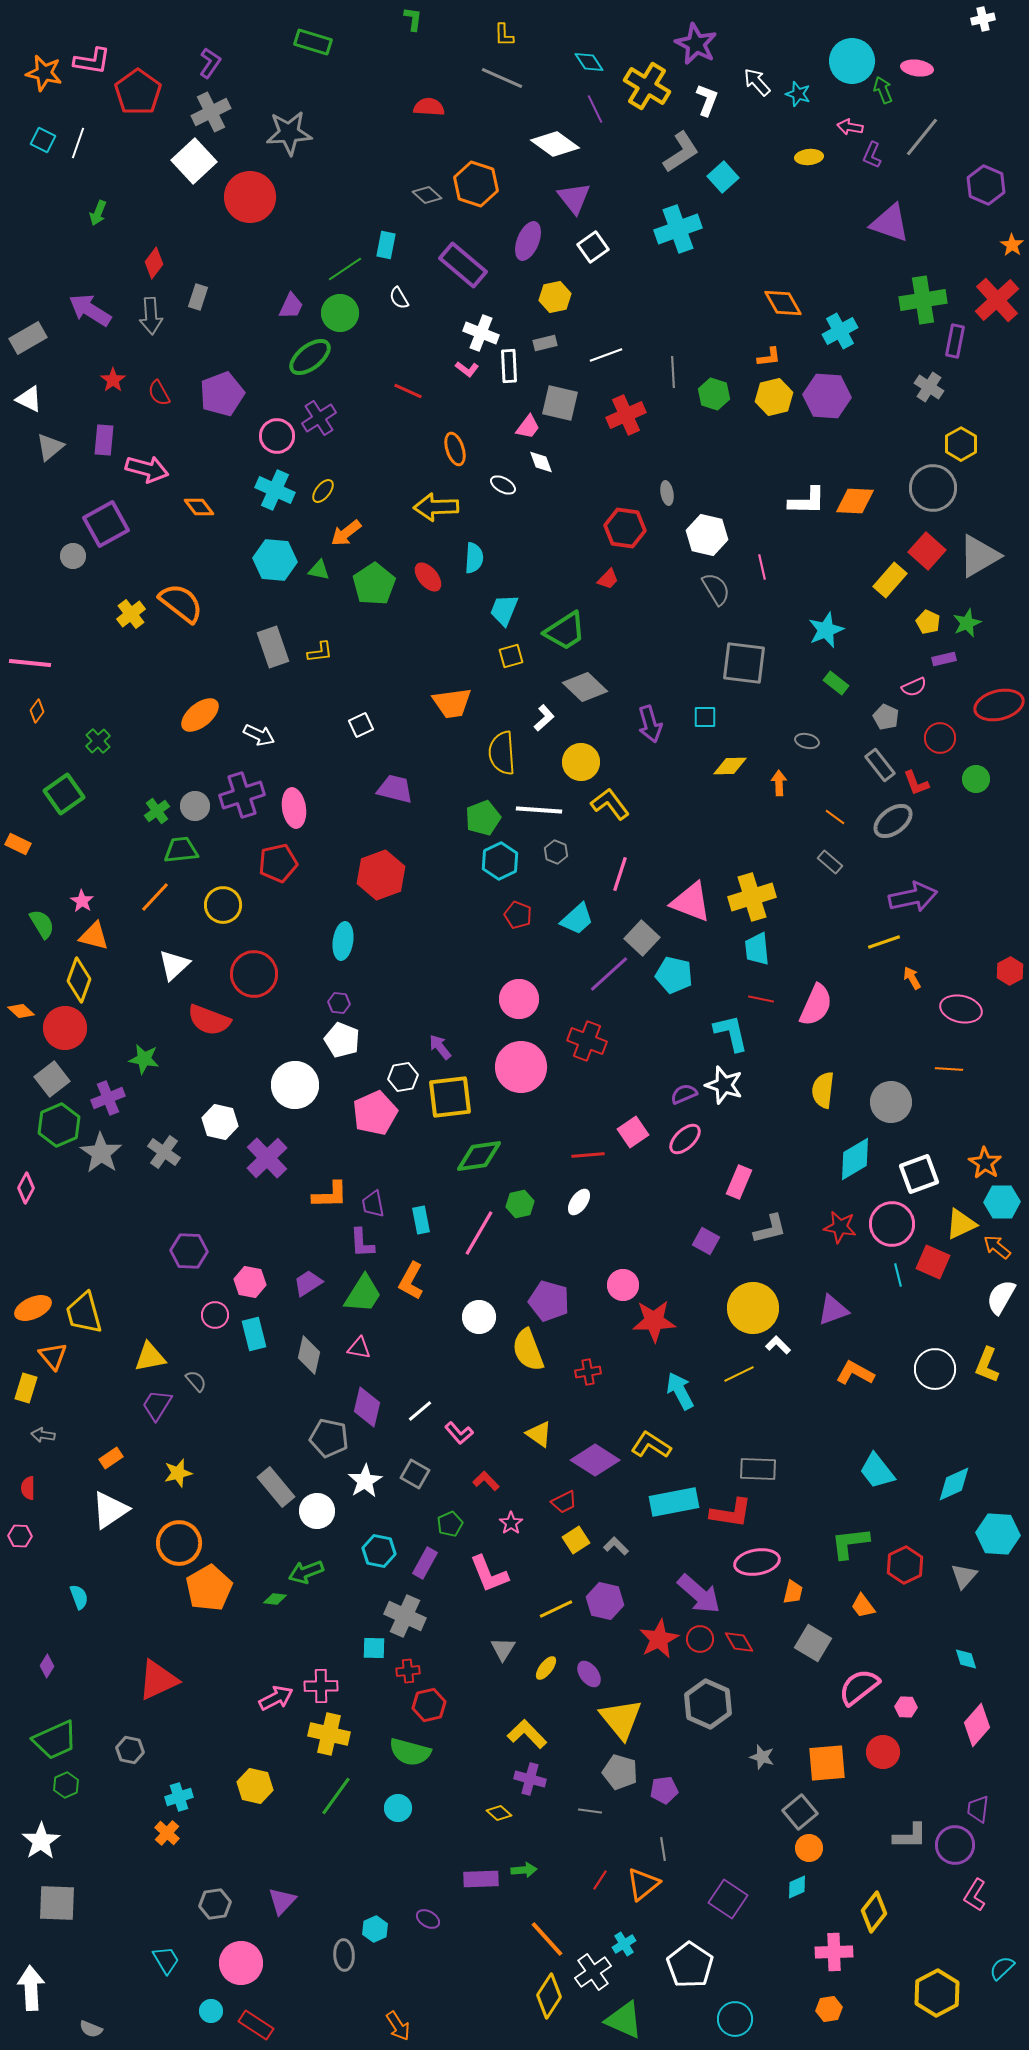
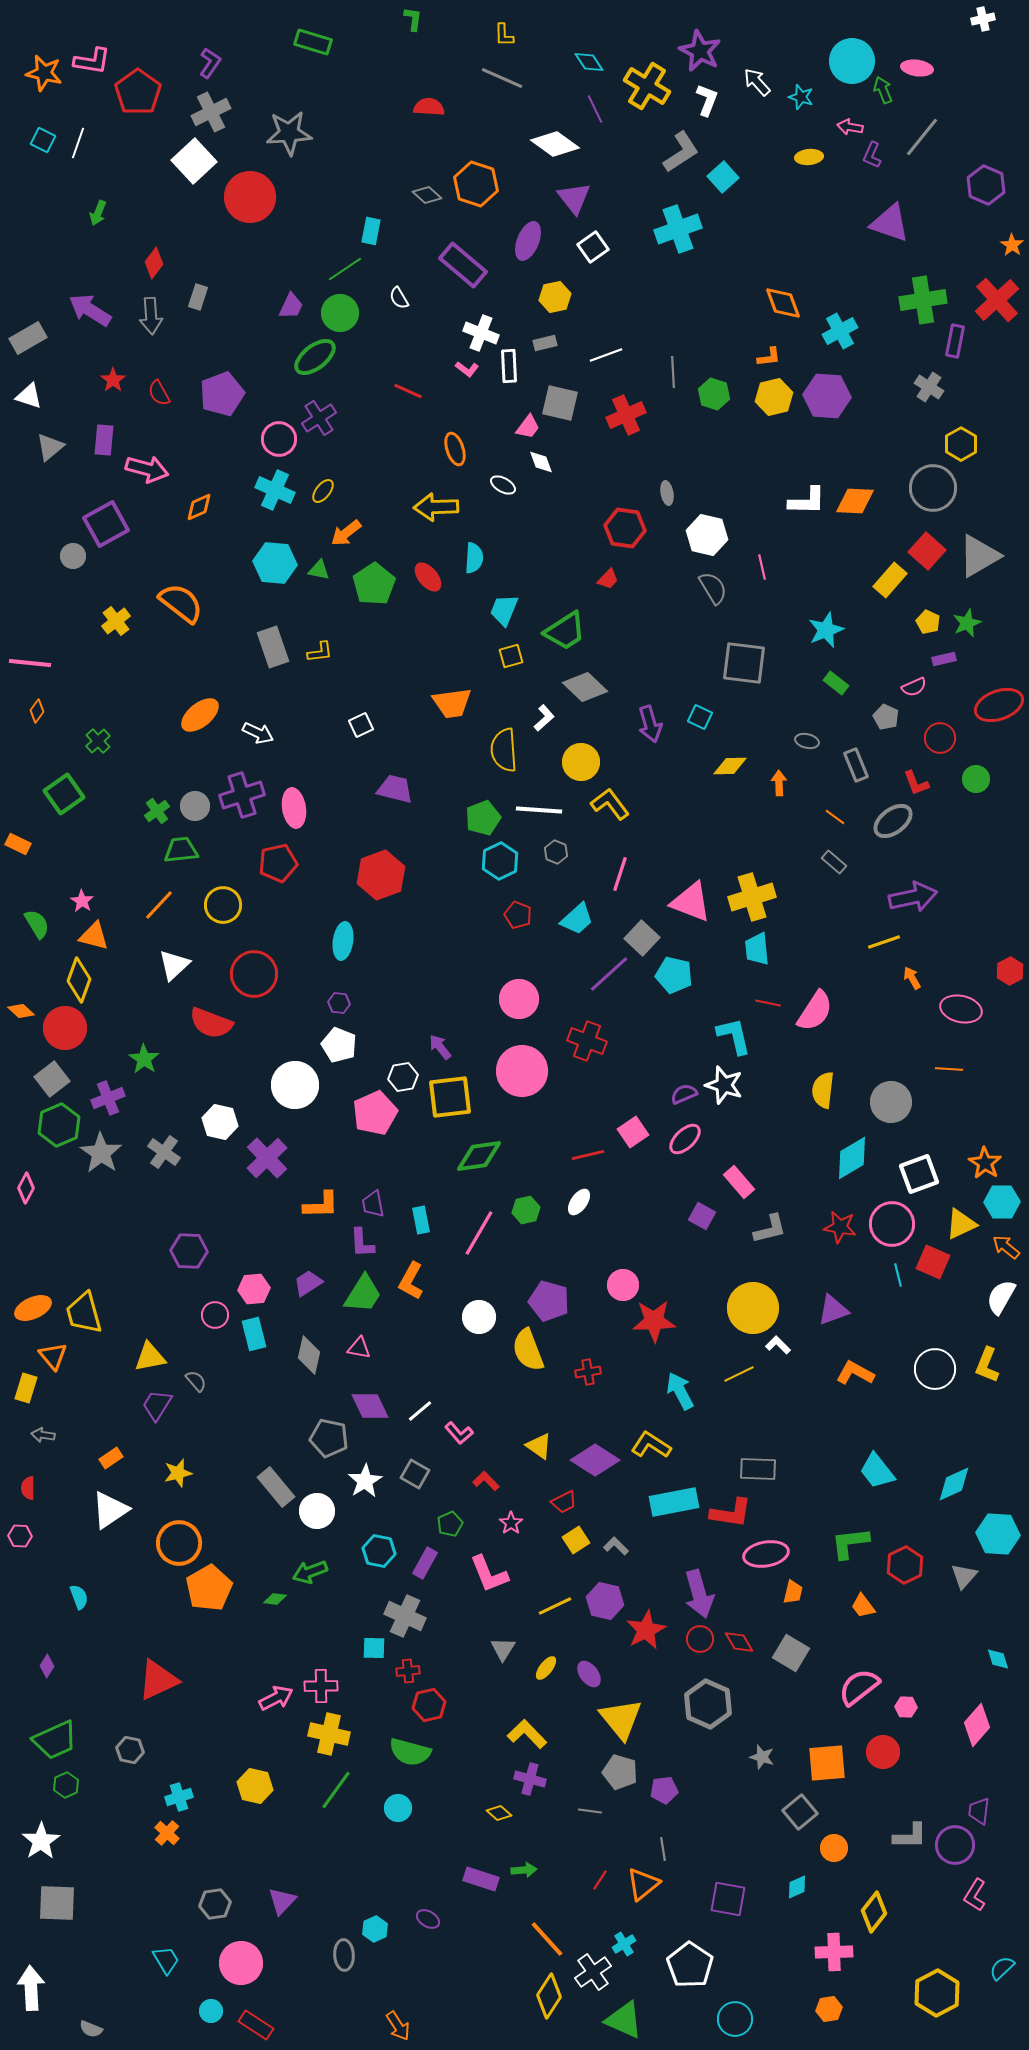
purple star at (696, 44): moved 4 px right, 7 px down
cyan star at (798, 94): moved 3 px right, 3 px down
cyan rectangle at (386, 245): moved 15 px left, 14 px up
orange diamond at (783, 303): rotated 9 degrees clockwise
green ellipse at (310, 357): moved 5 px right
white triangle at (29, 399): moved 3 px up; rotated 8 degrees counterclockwise
pink circle at (277, 436): moved 2 px right, 3 px down
orange diamond at (199, 507): rotated 76 degrees counterclockwise
cyan hexagon at (275, 560): moved 3 px down
gray semicircle at (716, 589): moved 3 px left, 1 px up
yellow cross at (131, 614): moved 15 px left, 7 px down
red ellipse at (999, 705): rotated 6 degrees counterclockwise
cyan square at (705, 717): moved 5 px left; rotated 25 degrees clockwise
white arrow at (259, 735): moved 1 px left, 2 px up
yellow semicircle at (502, 753): moved 2 px right, 3 px up
gray rectangle at (880, 765): moved 24 px left; rotated 16 degrees clockwise
gray rectangle at (830, 862): moved 4 px right
orange line at (155, 897): moved 4 px right, 8 px down
green semicircle at (42, 924): moved 5 px left
red line at (761, 999): moved 7 px right, 4 px down
pink semicircle at (816, 1005): moved 1 px left, 6 px down; rotated 9 degrees clockwise
red semicircle at (209, 1020): moved 2 px right, 3 px down
cyan L-shape at (731, 1033): moved 3 px right, 3 px down
white pentagon at (342, 1040): moved 3 px left, 5 px down
green star at (144, 1059): rotated 24 degrees clockwise
pink circle at (521, 1067): moved 1 px right, 4 px down
red line at (588, 1155): rotated 8 degrees counterclockwise
cyan diamond at (855, 1159): moved 3 px left, 1 px up
pink rectangle at (739, 1182): rotated 64 degrees counterclockwise
orange L-shape at (330, 1195): moved 9 px left, 10 px down
green hexagon at (520, 1204): moved 6 px right, 6 px down
purple square at (706, 1241): moved 4 px left, 25 px up
orange arrow at (997, 1247): moved 9 px right
pink hexagon at (250, 1282): moved 4 px right, 7 px down; rotated 16 degrees counterclockwise
purple diamond at (367, 1407): moved 3 px right, 1 px up; rotated 39 degrees counterclockwise
yellow triangle at (539, 1434): moved 12 px down
pink ellipse at (757, 1562): moved 9 px right, 8 px up
green arrow at (306, 1572): moved 4 px right
purple arrow at (699, 1594): rotated 33 degrees clockwise
yellow line at (556, 1609): moved 1 px left, 3 px up
red star at (659, 1639): moved 13 px left, 9 px up
gray square at (813, 1643): moved 22 px left, 10 px down
cyan diamond at (966, 1659): moved 32 px right
green line at (336, 1796): moved 6 px up
purple trapezoid at (978, 1809): moved 1 px right, 2 px down
orange circle at (809, 1848): moved 25 px right
purple rectangle at (481, 1879): rotated 20 degrees clockwise
purple square at (728, 1899): rotated 24 degrees counterclockwise
